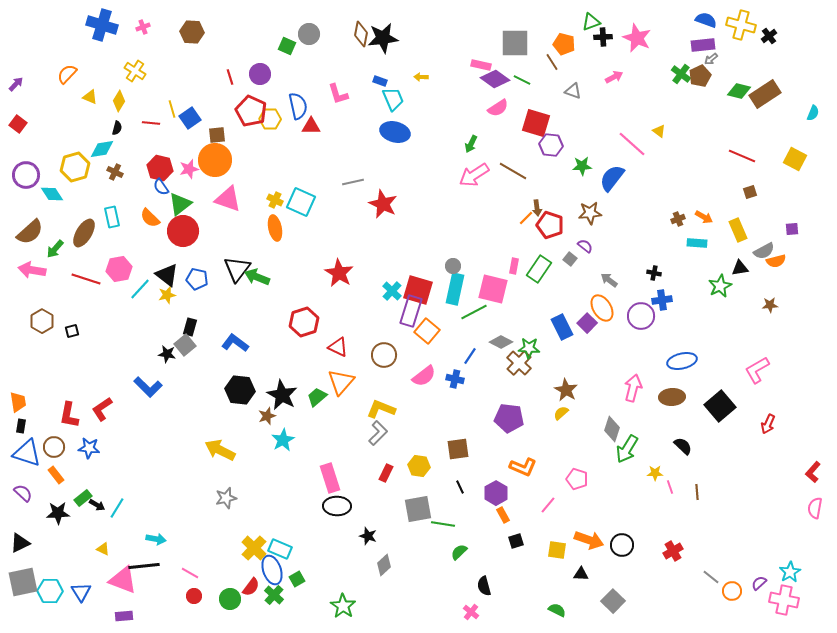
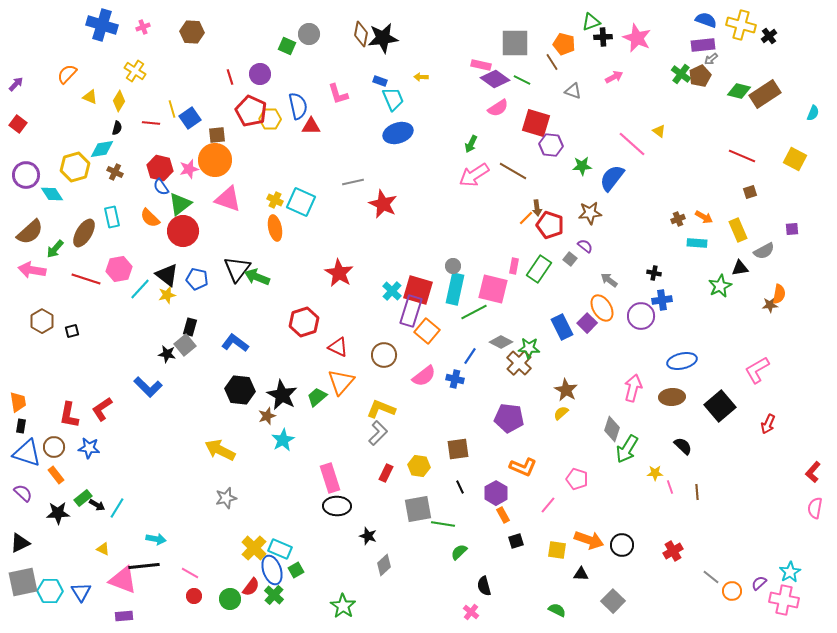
blue ellipse at (395, 132): moved 3 px right, 1 px down; rotated 32 degrees counterclockwise
orange semicircle at (776, 261): moved 3 px right, 33 px down; rotated 66 degrees counterclockwise
green square at (297, 579): moved 1 px left, 9 px up
